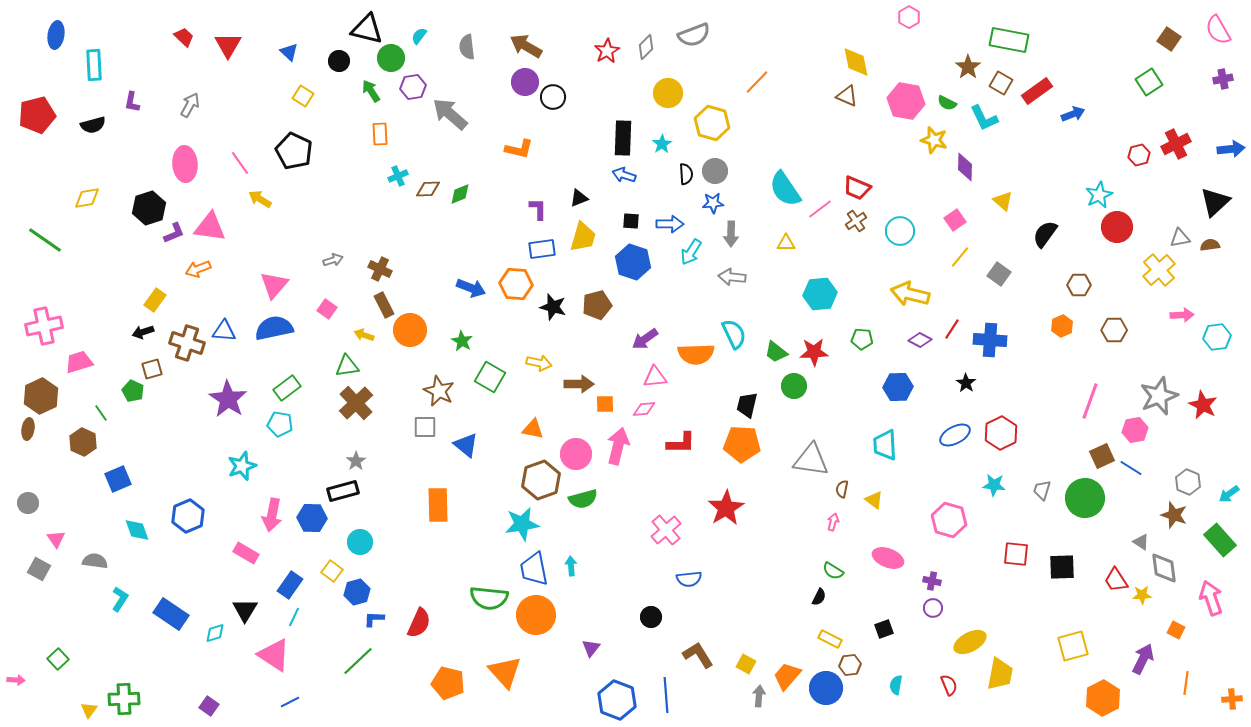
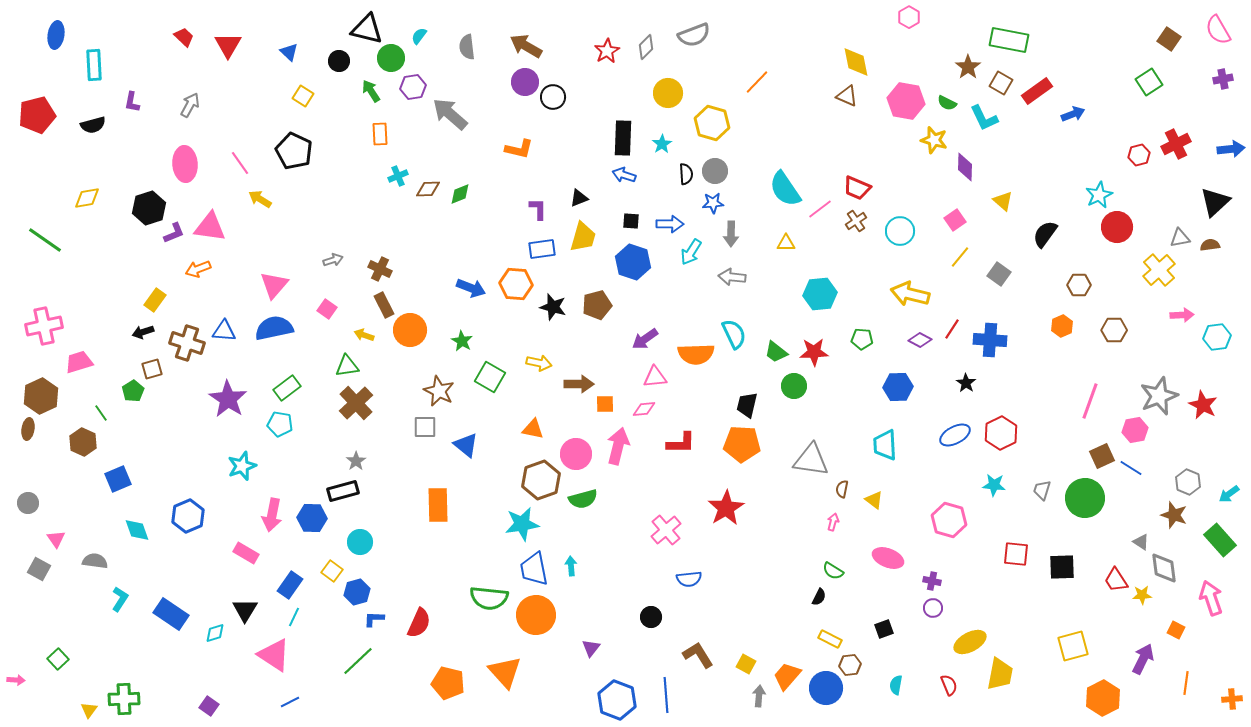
green pentagon at (133, 391): rotated 15 degrees clockwise
